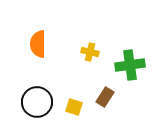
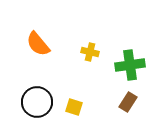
orange semicircle: rotated 40 degrees counterclockwise
brown rectangle: moved 23 px right, 5 px down
